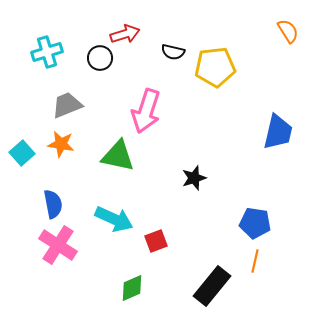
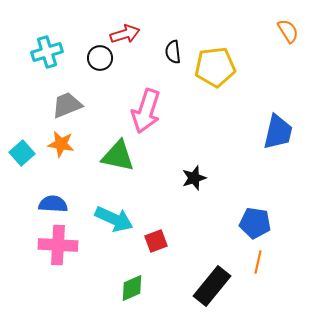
black semicircle: rotated 70 degrees clockwise
blue semicircle: rotated 76 degrees counterclockwise
pink cross: rotated 30 degrees counterclockwise
orange line: moved 3 px right, 1 px down
